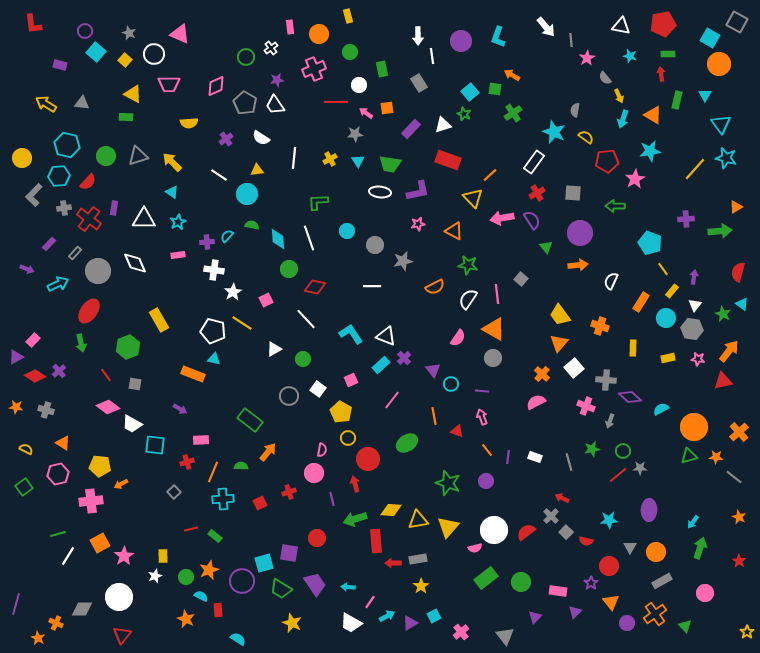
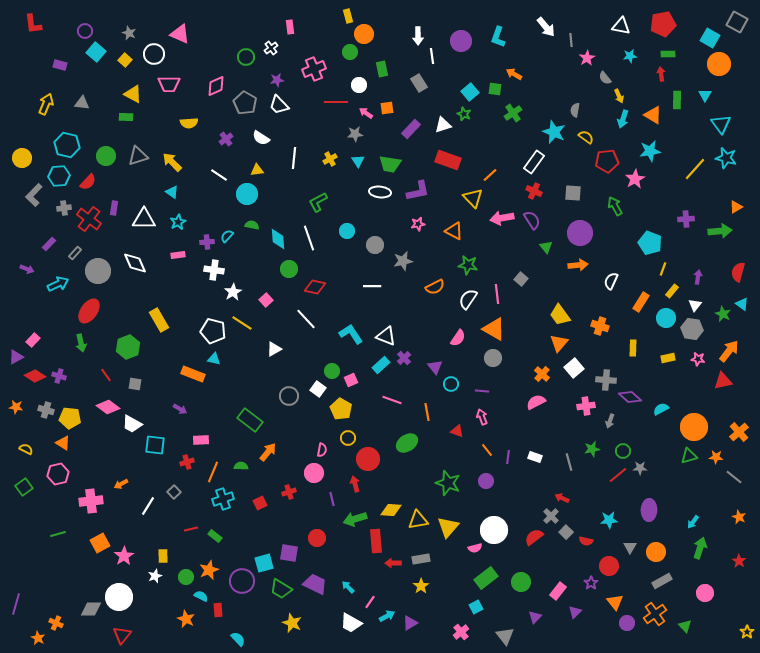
orange circle at (319, 34): moved 45 px right
cyan star at (630, 56): rotated 24 degrees counterclockwise
orange arrow at (512, 75): moved 2 px right, 1 px up
green rectangle at (677, 100): rotated 12 degrees counterclockwise
yellow arrow at (46, 104): rotated 80 degrees clockwise
white trapezoid at (275, 105): moved 4 px right; rotated 10 degrees counterclockwise
red cross at (537, 193): moved 3 px left, 2 px up; rotated 35 degrees counterclockwise
green L-shape at (318, 202): rotated 25 degrees counterclockwise
green arrow at (615, 206): rotated 60 degrees clockwise
yellow line at (663, 269): rotated 56 degrees clockwise
purple arrow at (694, 277): moved 4 px right
pink square at (266, 300): rotated 16 degrees counterclockwise
green circle at (303, 359): moved 29 px right, 12 px down
purple triangle at (433, 370): moved 2 px right, 3 px up
purple cross at (59, 371): moved 5 px down; rotated 32 degrees counterclockwise
pink line at (392, 400): rotated 72 degrees clockwise
pink cross at (586, 406): rotated 30 degrees counterclockwise
yellow pentagon at (341, 412): moved 3 px up
orange line at (434, 416): moved 7 px left, 4 px up
yellow pentagon at (100, 466): moved 30 px left, 48 px up
cyan cross at (223, 499): rotated 15 degrees counterclockwise
red semicircle at (526, 532): moved 8 px right, 5 px down
white line at (68, 556): moved 80 px right, 50 px up
gray rectangle at (418, 559): moved 3 px right
purple trapezoid at (315, 584): rotated 30 degrees counterclockwise
cyan arrow at (348, 587): rotated 40 degrees clockwise
pink rectangle at (558, 591): rotated 60 degrees counterclockwise
orange triangle at (611, 602): moved 4 px right
gray diamond at (82, 609): moved 9 px right
cyan square at (434, 616): moved 42 px right, 9 px up
cyan semicircle at (238, 639): rotated 14 degrees clockwise
